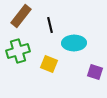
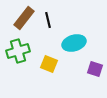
brown rectangle: moved 3 px right, 2 px down
black line: moved 2 px left, 5 px up
cyan ellipse: rotated 15 degrees counterclockwise
purple square: moved 3 px up
